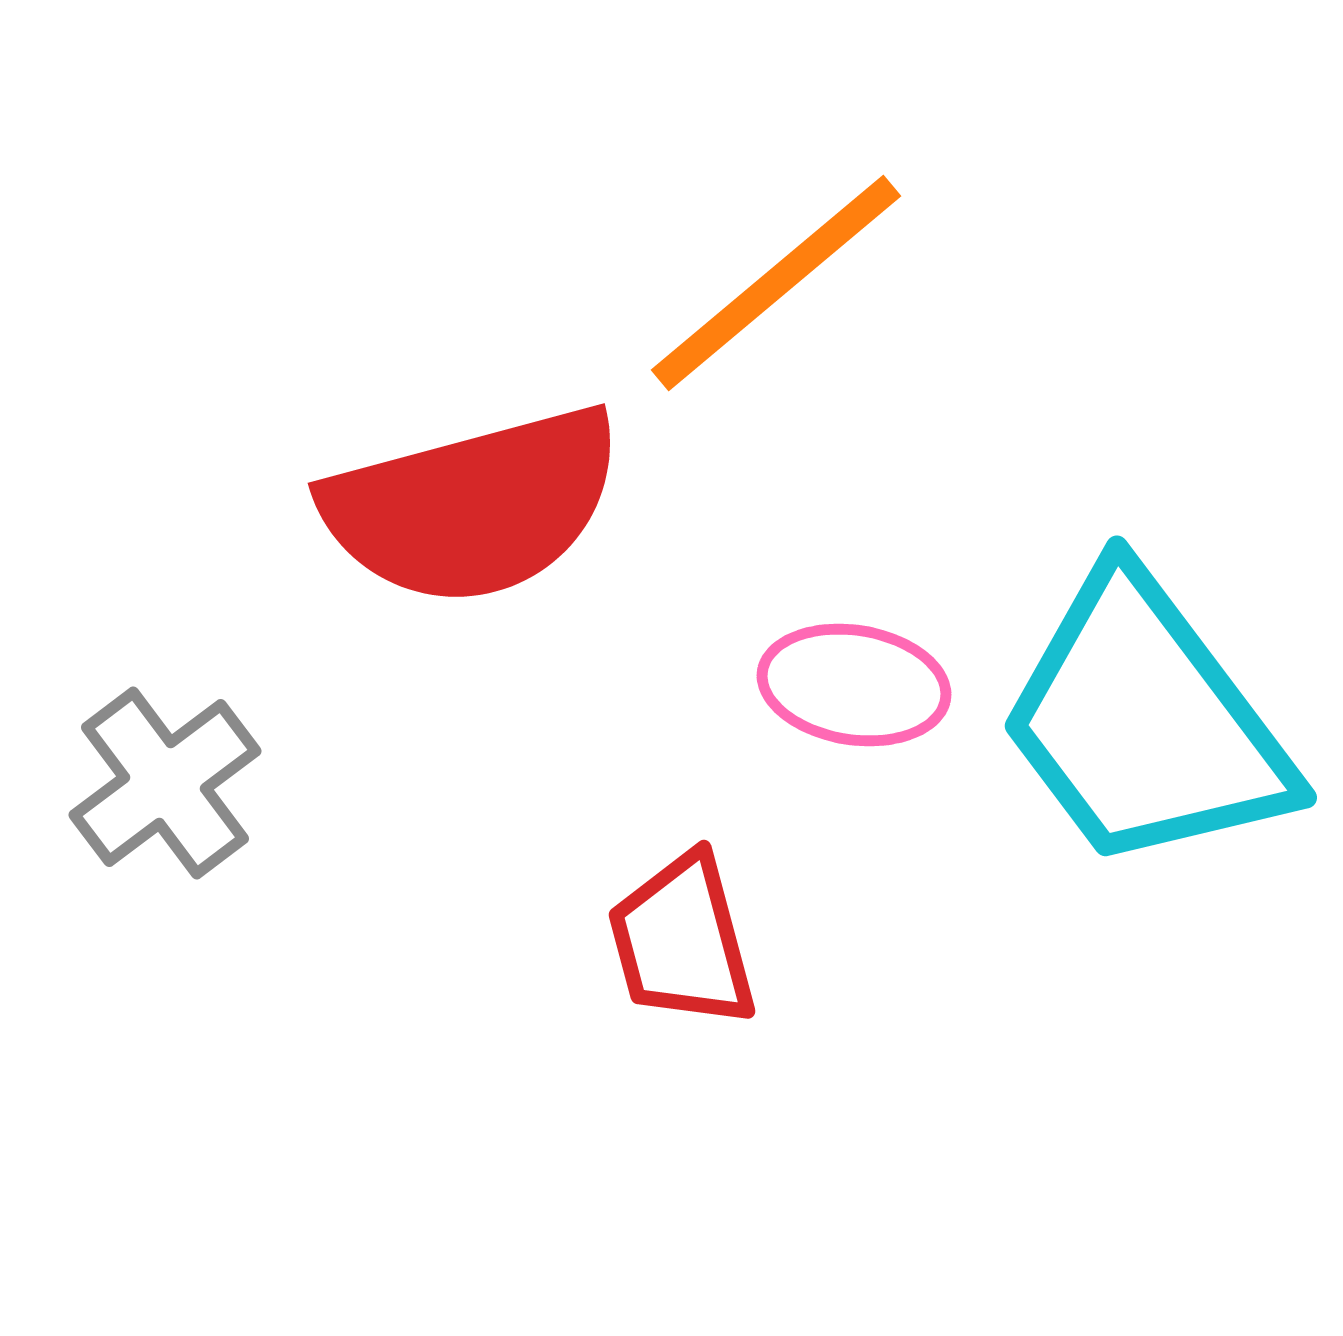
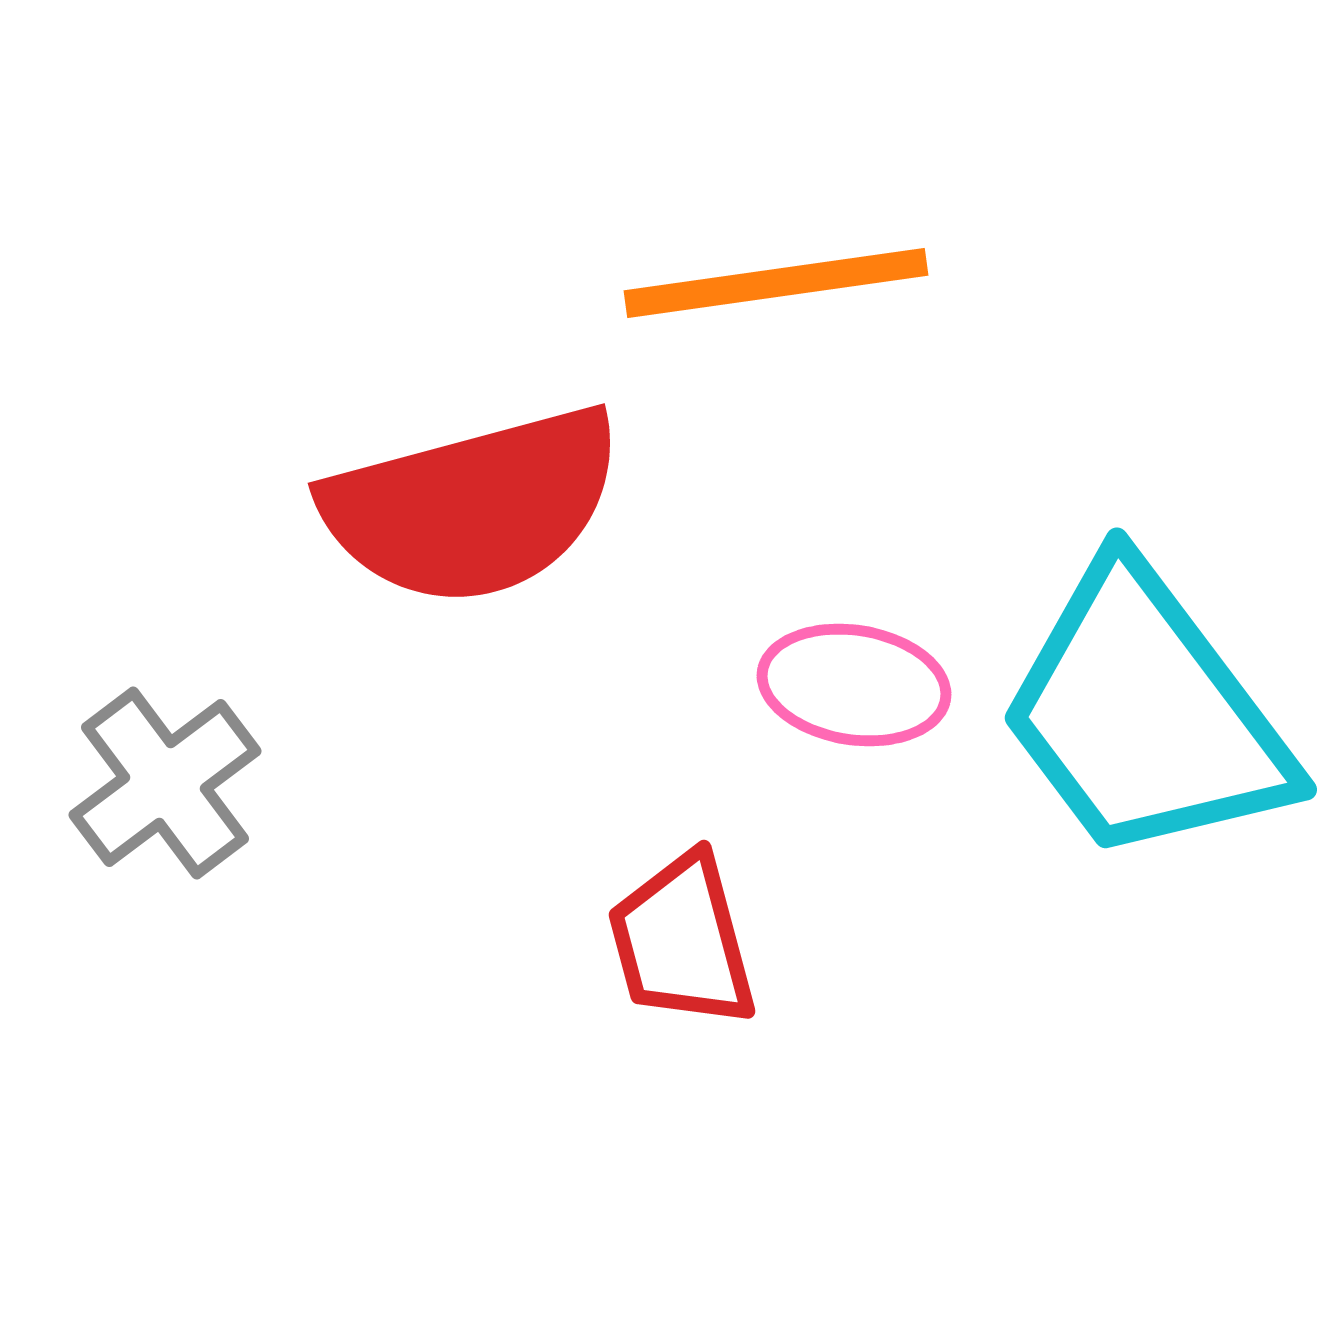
orange line: rotated 32 degrees clockwise
cyan trapezoid: moved 8 px up
